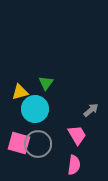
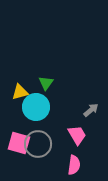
cyan circle: moved 1 px right, 2 px up
